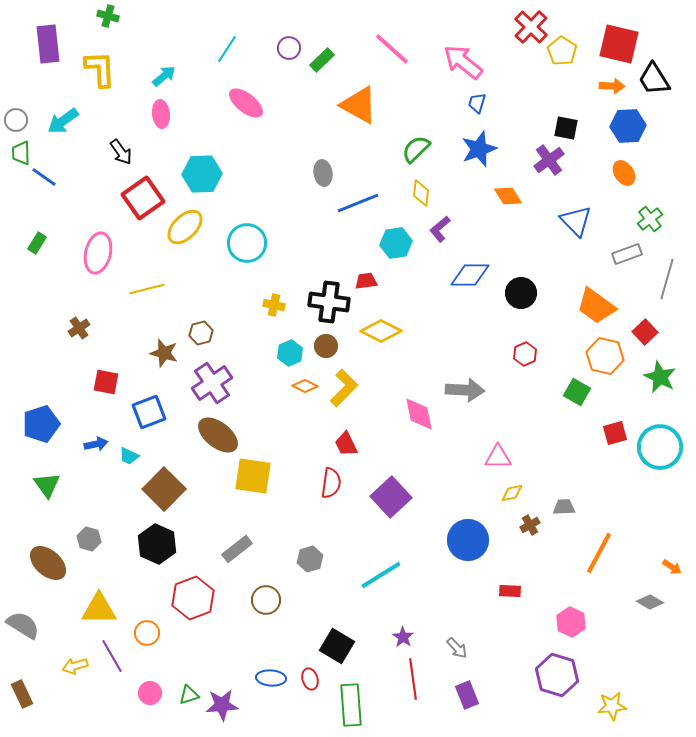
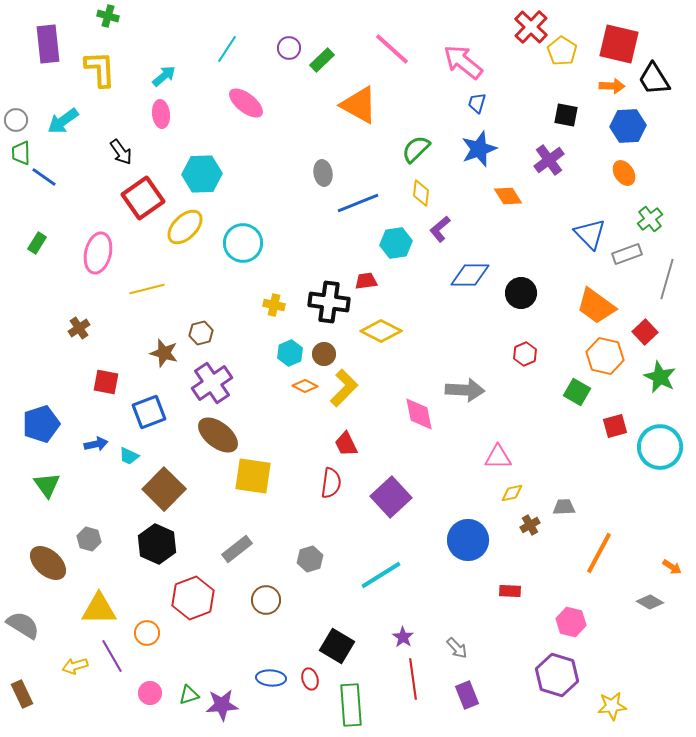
black square at (566, 128): moved 13 px up
blue triangle at (576, 221): moved 14 px right, 13 px down
cyan circle at (247, 243): moved 4 px left
brown circle at (326, 346): moved 2 px left, 8 px down
red square at (615, 433): moved 7 px up
pink hexagon at (571, 622): rotated 12 degrees counterclockwise
